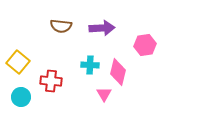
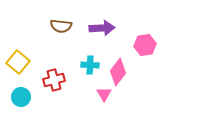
pink diamond: rotated 24 degrees clockwise
red cross: moved 3 px right, 1 px up; rotated 20 degrees counterclockwise
